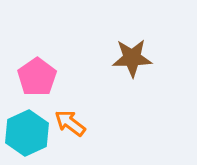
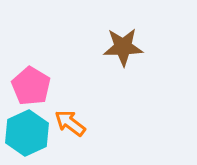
brown star: moved 9 px left, 11 px up
pink pentagon: moved 6 px left, 9 px down; rotated 6 degrees counterclockwise
